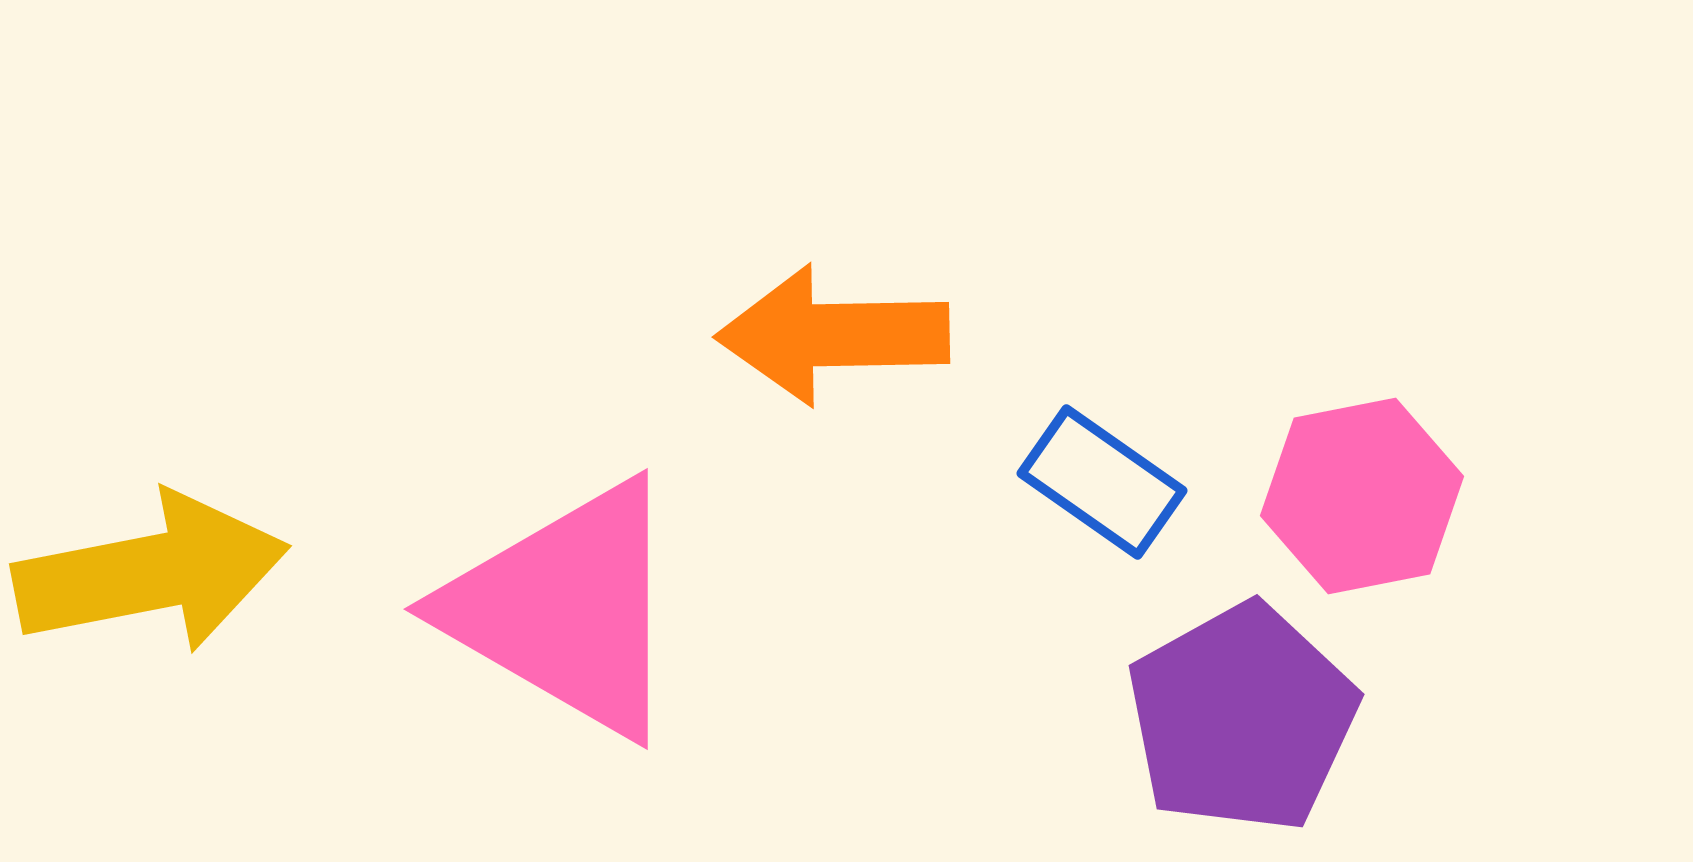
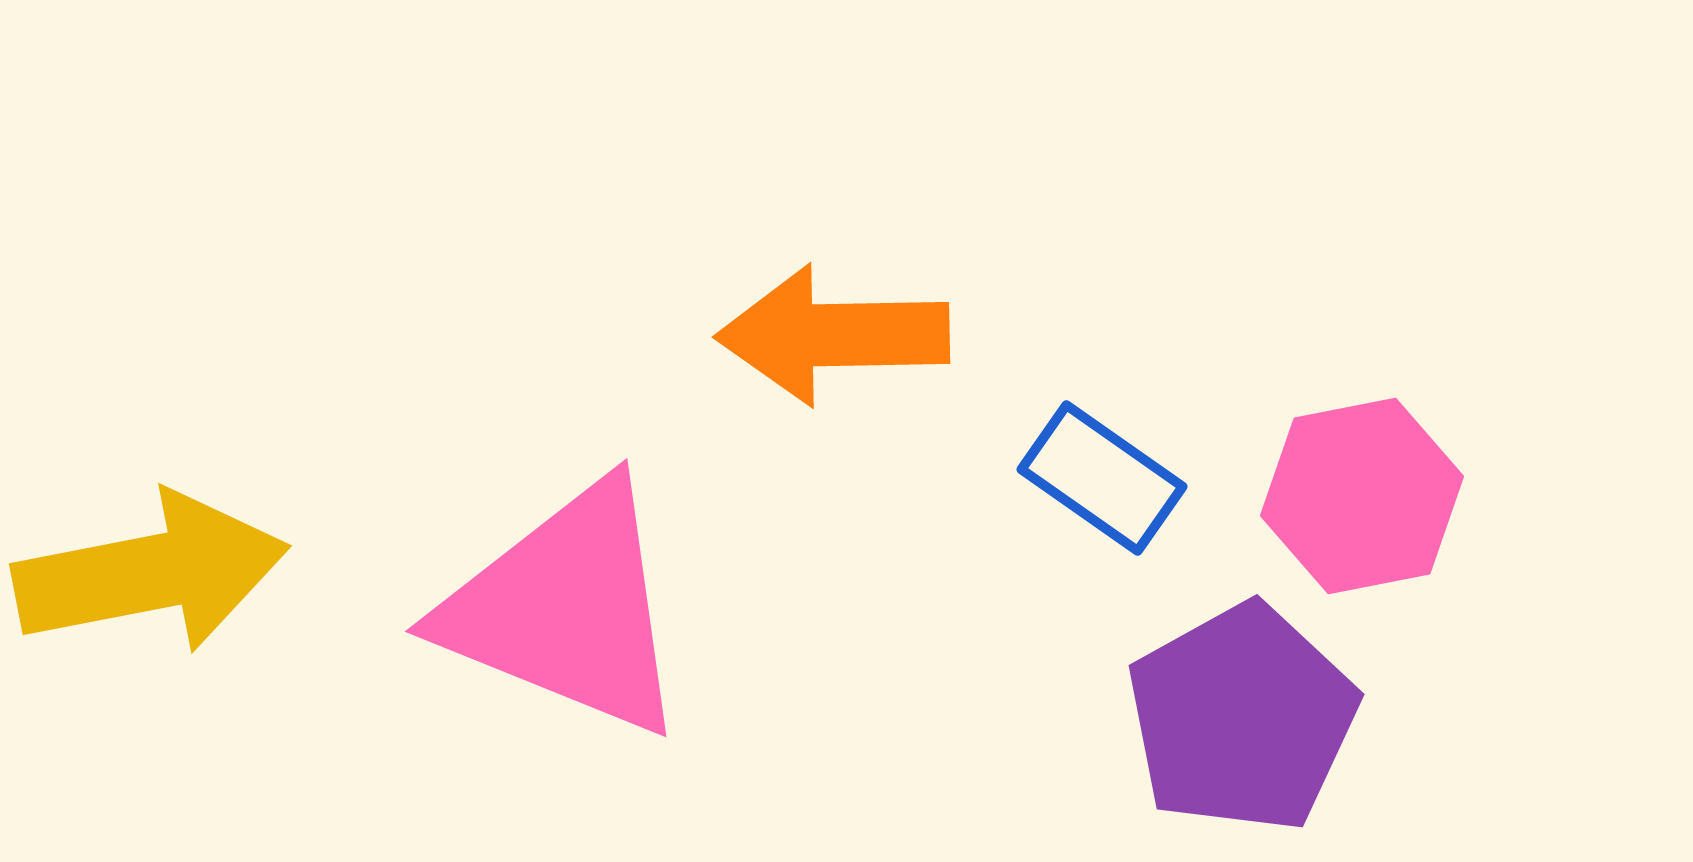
blue rectangle: moved 4 px up
pink triangle: rotated 8 degrees counterclockwise
